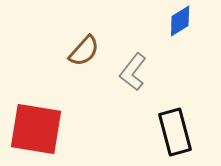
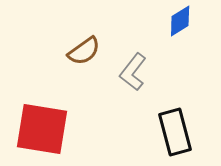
brown semicircle: rotated 12 degrees clockwise
red square: moved 6 px right
